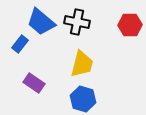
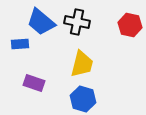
red hexagon: rotated 15 degrees clockwise
blue rectangle: rotated 48 degrees clockwise
purple rectangle: rotated 15 degrees counterclockwise
